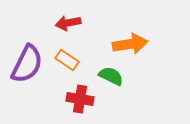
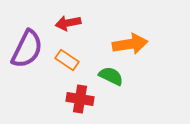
purple semicircle: moved 15 px up
